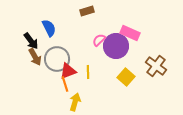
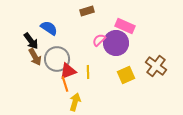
blue semicircle: rotated 30 degrees counterclockwise
pink rectangle: moved 5 px left, 7 px up
purple circle: moved 3 px up
yellow square: moved 2 px up; rotated 24 degrees clockwise
